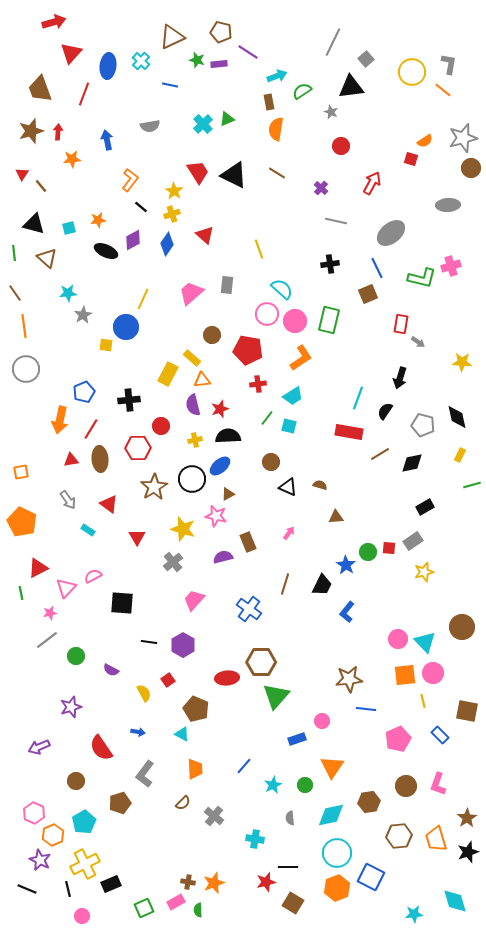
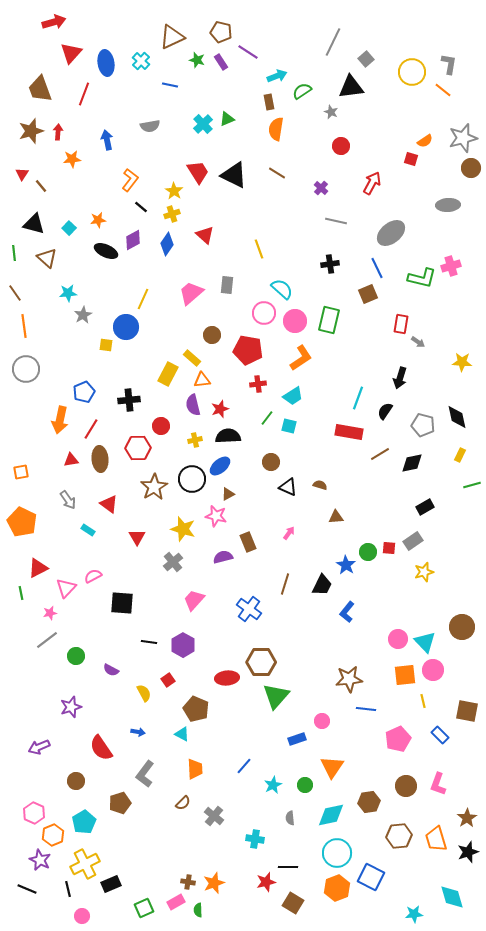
purple rectangle at (219, 64): moved 2 px right, 2 px up; rotated 63 degrees clockwise
blue ellipse at (108, 66): moved 2 px left, 3 px up; rotated 15 degrees counterclockwise
cyan square at (69, 228): rotated 32 degrees counterclockwise
pink circle at (267, 314): moved 3 px left, 1 px up
pink circle at (433, 673): moved 3 px up
cyan diamond at (455, 901): moved 3 px left, 4 px up
